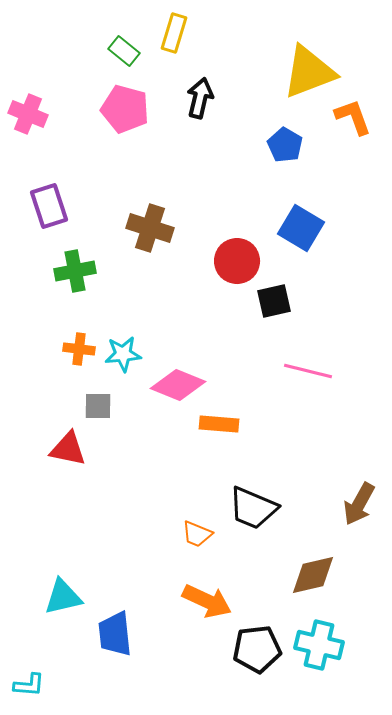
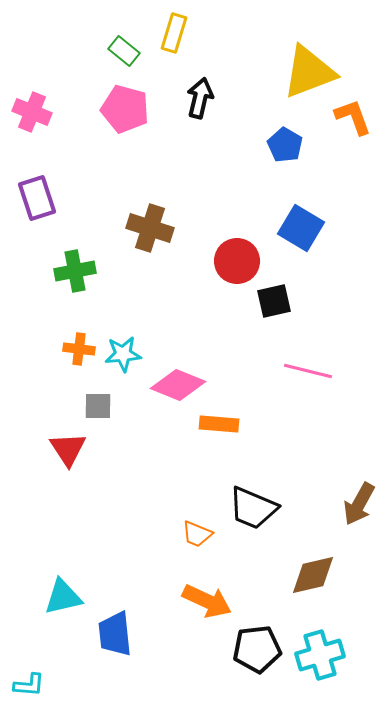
pink cross: moved 4 px right, 2 px up
purple rectangle: moved 12 px left, 8 px up
red triangle: rotated 45 degrees clockwise
cyan cross: moved 1 px right, 10 px down; rotated 30 degrees counterclockwise
